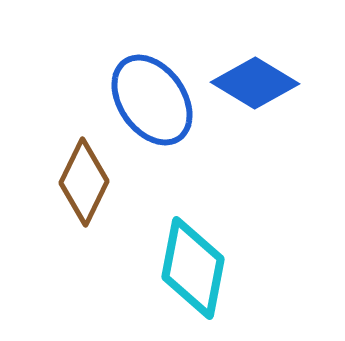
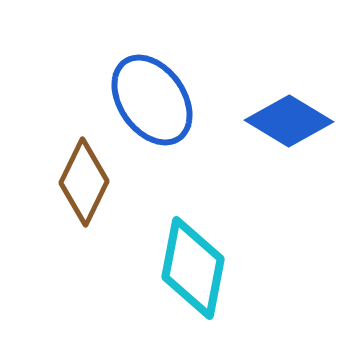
blue diamond: moved 34 px right, 38 px down
